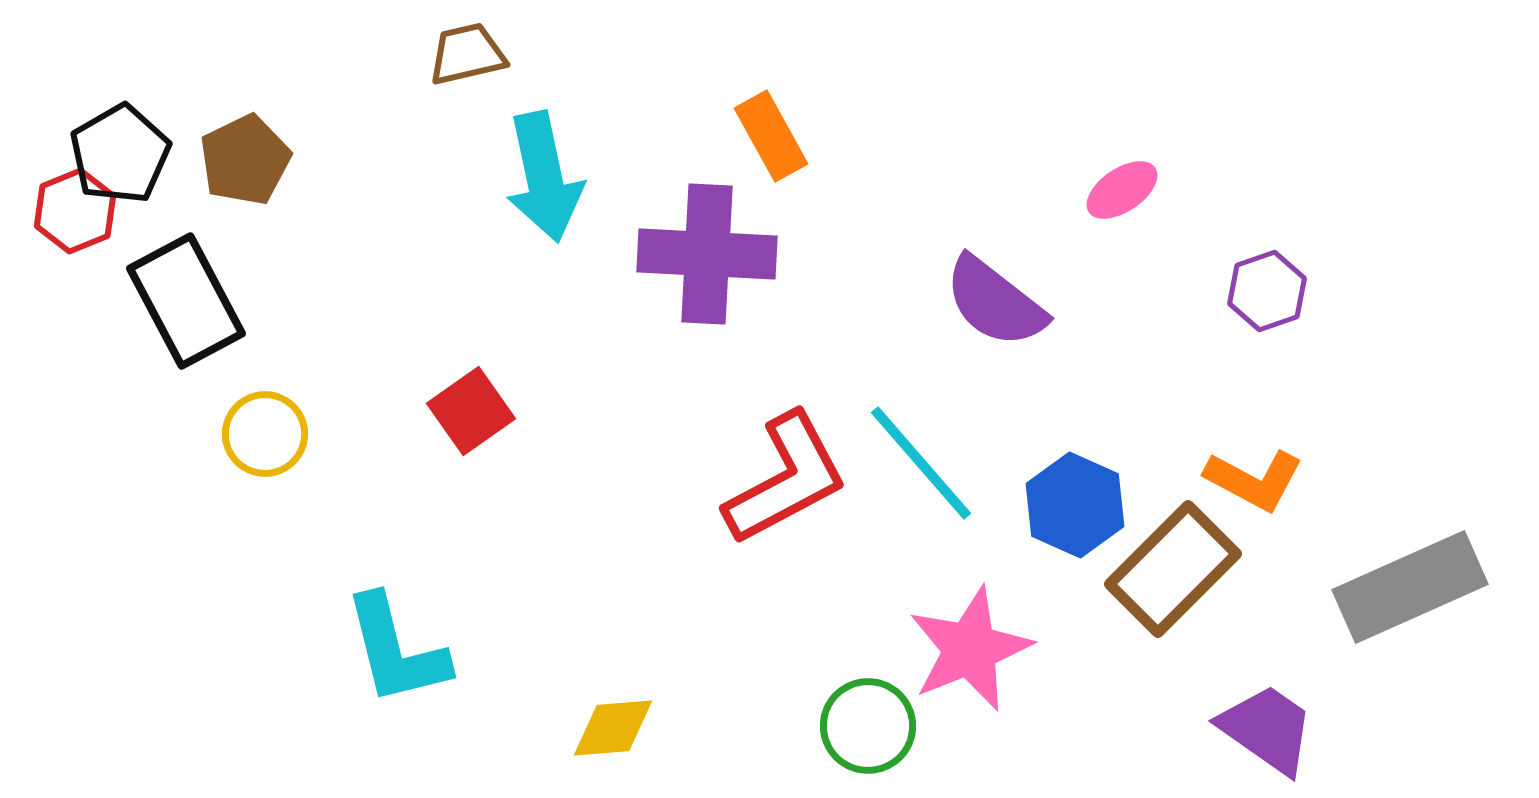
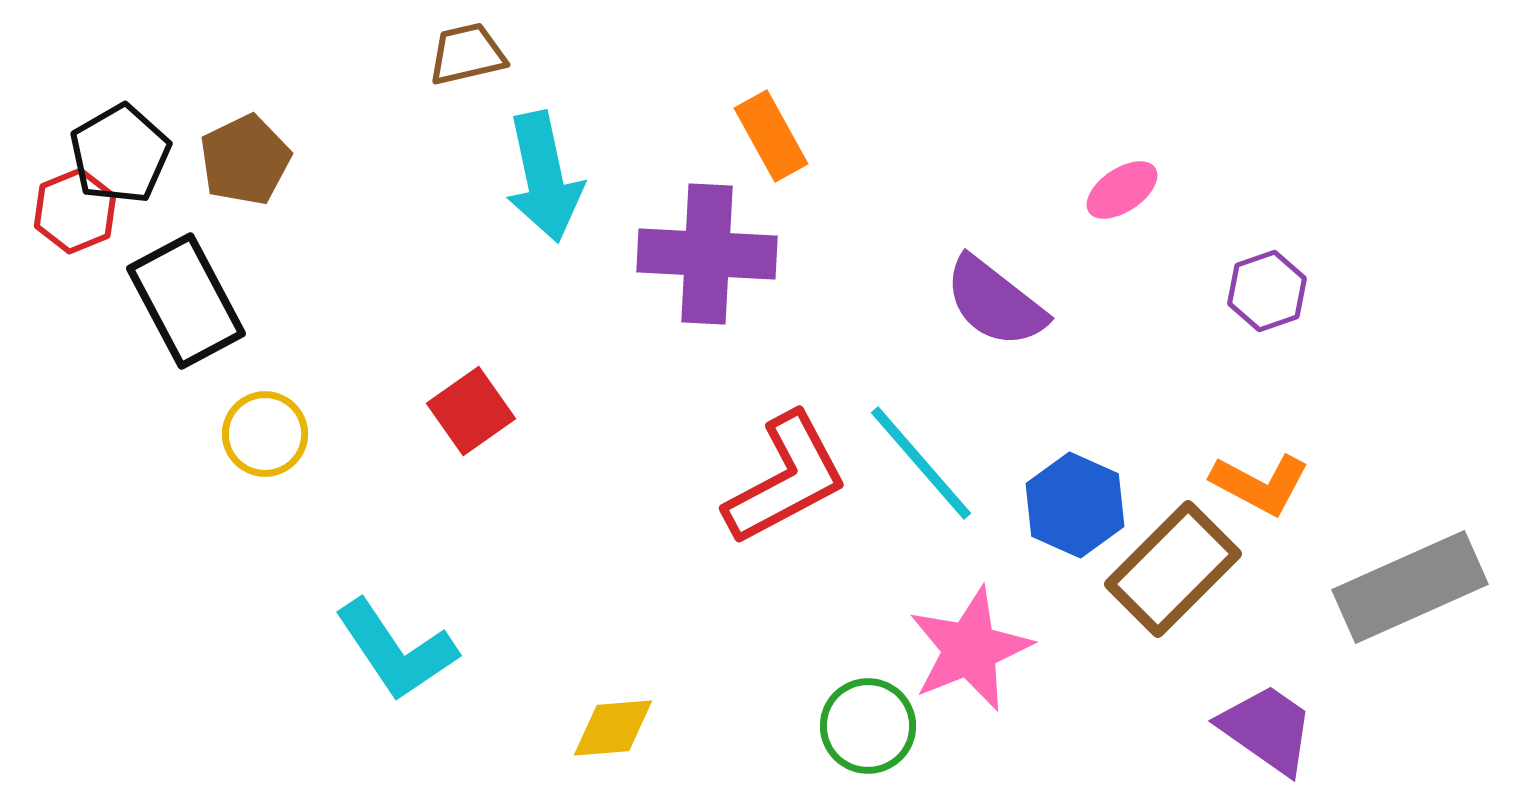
orange L-shape: moved 6 px right, 4 px down
cyan L-shape: rotated 20 degrees counterclockwise
